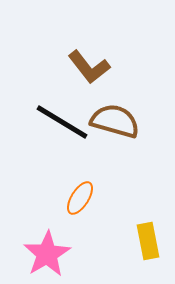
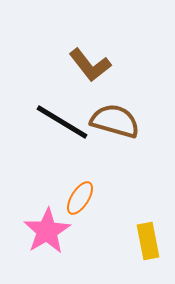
brown L-shape: moved 1 px right, 2 px up
pink star: moved 23 px up
